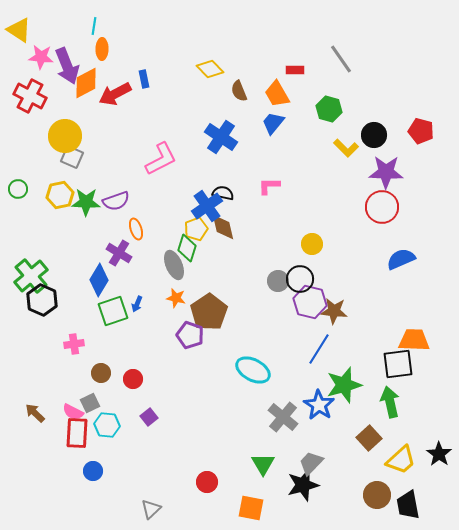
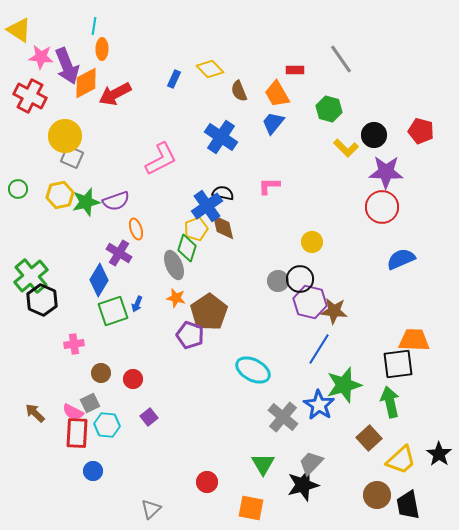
blue rectangle at (144, 79): moved 30 px right; rotated 36 degrees clockwise
green star at (86, 202): rotated 16 degrees counterclockwise
yellow circle at (312, 244): moved 2 px up
